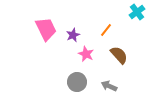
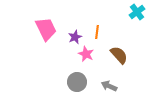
orange line: moved 9 px left, 2 px down; rotated 32 degrees counterclockwise
purple star: moved 2 px right, 2 px down
